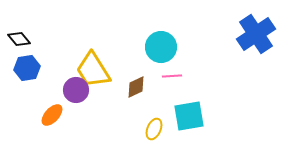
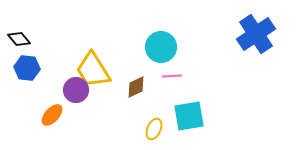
blue hexagon: rotated 15 degrees clockwise
